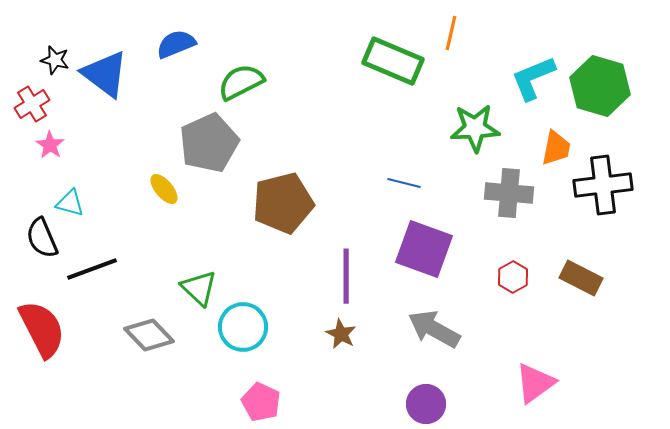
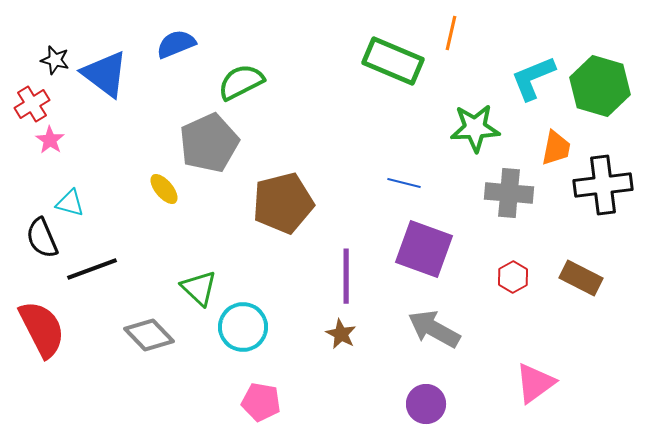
pink star: moved 5 px up
pink pentagon: rotated 15 degrees counterclockwise
